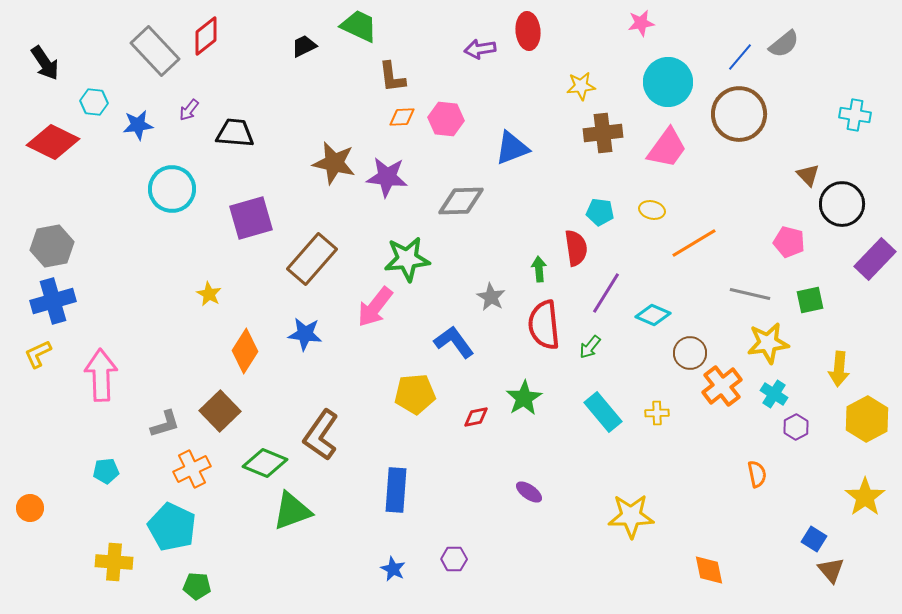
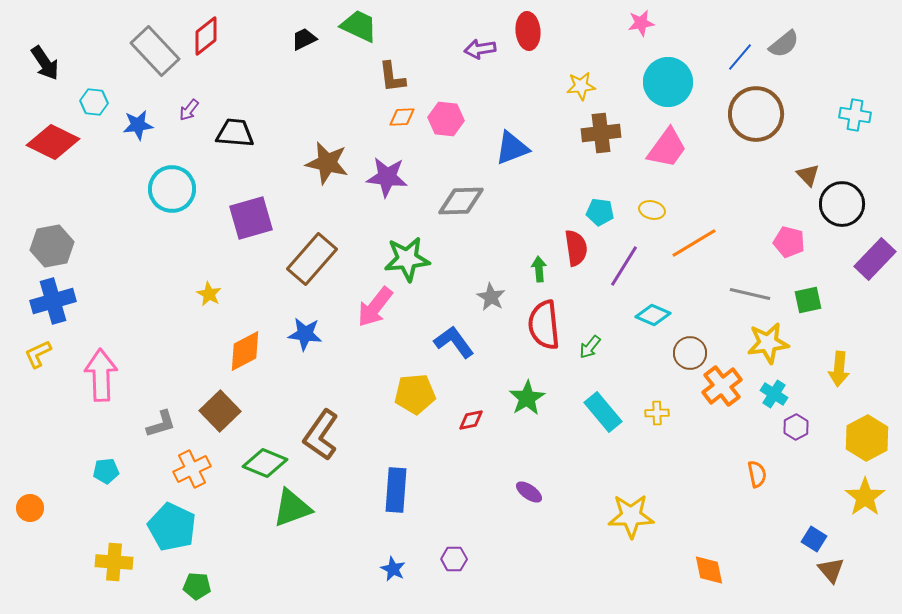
black trapezoid at (304, 46): moved 7 px up
brown circle at (739, 114): moved 17 px right
brown cross at (603, 133): moved 2 px left
brown star at (334, 163): moved 7 px left
purple line at (606, 293): moved 18 px right, 27 px up
green square at (810, 300): moved 2 px left
orange diamond at (245, 351): rotated 30 degrees clockwise
green star at (524, 398): moved 3 px right
red diamond at (476, 417): moved 5 px left, 3 px down
yellow hexagon at (867, 419): moved 19 px down
gray L-shape at (165, 424): moved 4 px left
green triangle at (292, 511): moved 3 px up
